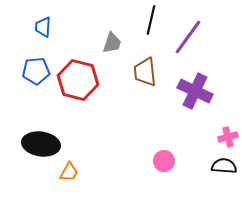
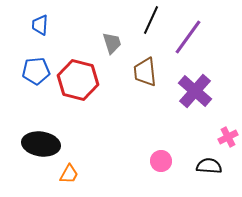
black line: rotated 12 degrees clockwise
blue trapezoid: moved 3 px left, 2 px up
gray trapezoid: rotated 35 degrees counterclockwise
purple cross: rotated 16 degrees clockwise
pink cross: rotated 12 degrees counterclockwise
pink circle: moved 3 px left
black semicircle: moved 15 px left
orange trapezoid: moved 2 px down
